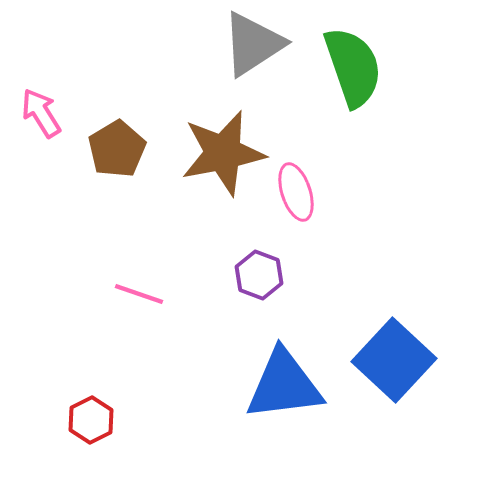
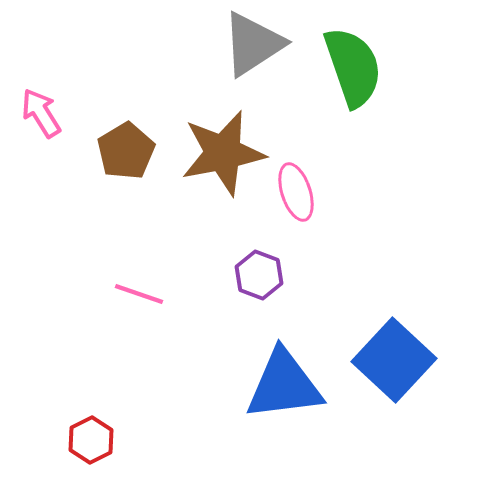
brown pentagon: moved 9 px right, 2 px down
red hexagon: moved 20 px down
